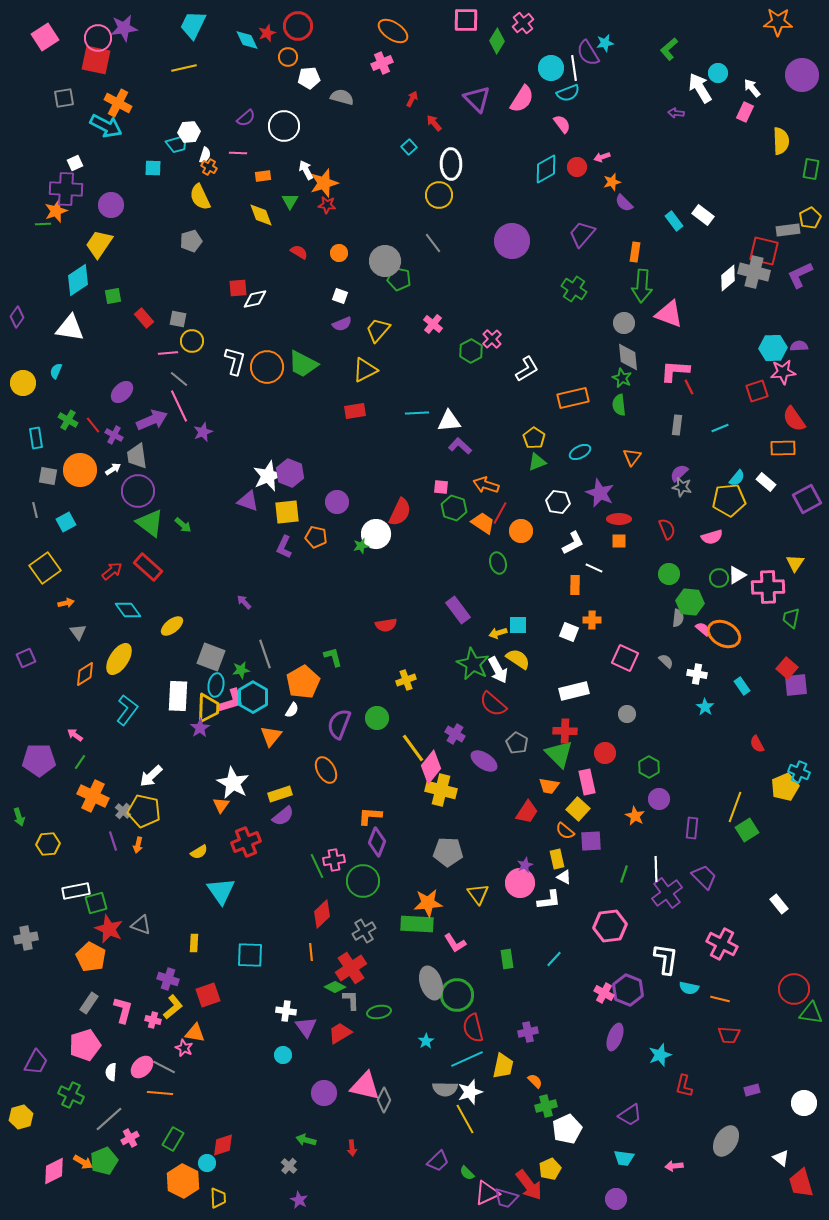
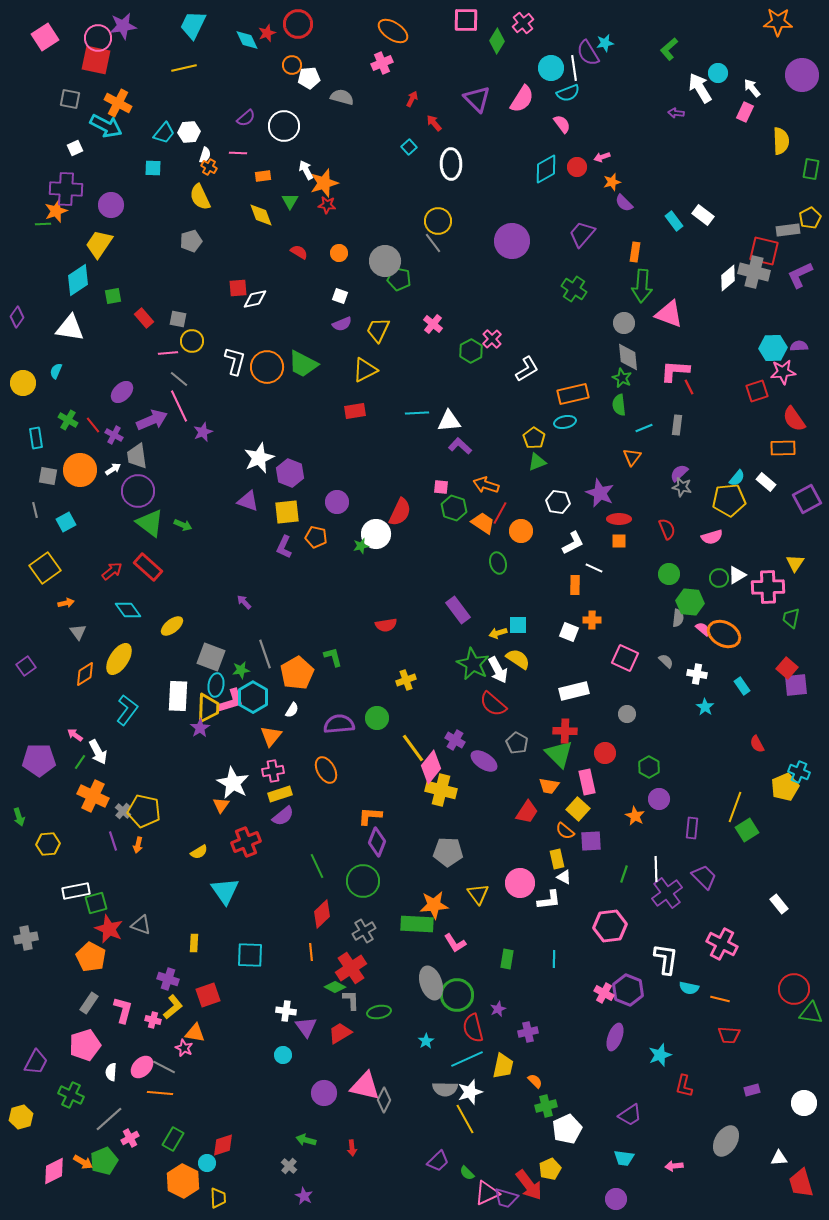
red circle at (298, 26): moved 2 px up
purple star at (124, 28): moved 1 px left, 2 px up
orange circle at (288, 57): moved 4 px right, 8 px down
gray square at (64, 98): moved 6 px right, 1 px down; rotated 20 degrees clockwise
cyan trapezoid at (177, 144): moved 13 px left, 11 px up; rotated 35 degrees counterclockwise
white square at (75, 163): moved 15 px up
yellow circle at (439, 195): moved 1 px left, 26 px down
yellow trapezoid at (378, 330): rotated 16 degrees counterclockwise
orange rectangle at (573, 398): moved 4 px up
cyan line at (720, 428): moved 76 px left
cyan ellipse at (580, 452): moved 15 px left, 30 px up; rotated 15 degrees clockwise
white star at (268, 476): moved 9 px left, 18 px up
green arrow at (183, 525): rotated 18 degrees counterclockwise
purple square at (26, 658): moved 8 px down; rotated 12 degrees counterclockwise
orange pentagon at (303, 682): moved 6 px left, 9 px up
purple semicircle at (339, 724): rotated 64 degrees clockwise
purple cross at (455, 734): moved 6 px down
white arrow at (151, 776): moved 53 px left, 24 px up; rotated 75 degrees counterclockwise
pink cross at (334, 860): moved 61 px left, 89 px up
purple star at (525, 865): moved 27 px left, 144 px down
cyan triangle at (221, 891): moved 4 px right
orange star at (428, 903): moved 6 px right, 2 px down
green rectangle at (507, 959): rotated 18 degrees clockwise
cyan line at (554, 959): rotated 42 degrees counterclockwise
white triangle at (781, 1158): moved 2 px left; rotated 42 degrees counterclockwise
purple star at (299, 1200): moved 5 px right, 4 px up
